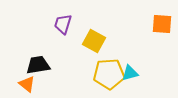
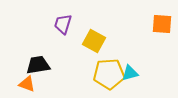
orange triangle: rotated 18 degrees counterclockwise
